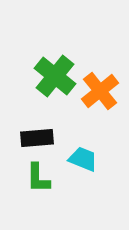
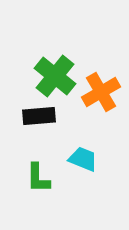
orange cross: moved 1 px right, 1 px down; rotated 9 degrees clockwise
black rectangle: moved 2 px right, 22 px up
